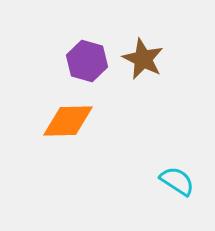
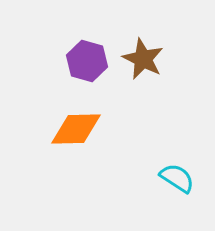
orange diamond: moved 8 px right, 8 px down
cyan semicircle: moved 3 px up
